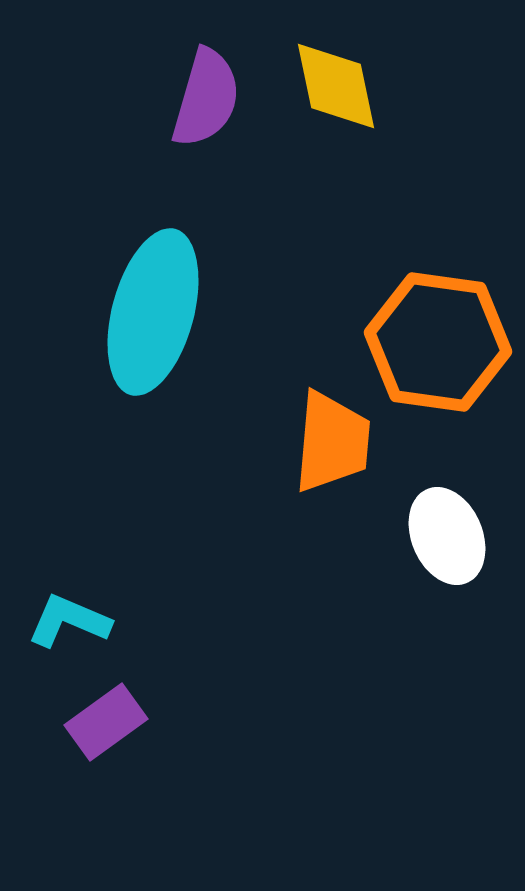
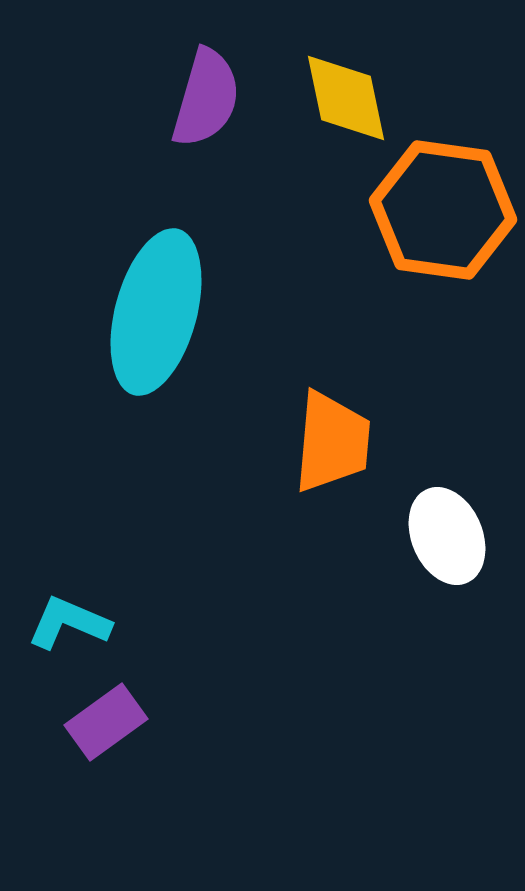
yellow diamond: moved 10 px right, 12 px down
cyan ellipse: moved 3 px right
orange hexagon: moved 5 px right, 132 px up
cyan L-shape: moved 2 px down
